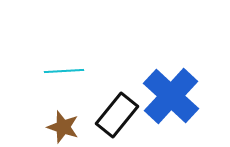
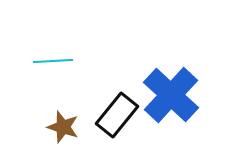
cyan line: moved 11 px left, 10 px up
blue cross: moved 1 px up
